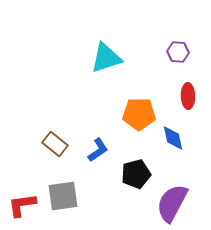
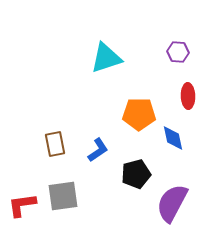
brown rectangle: rotated 40 degrees clockwise
